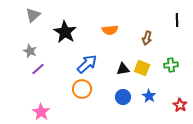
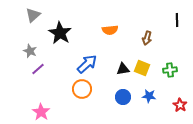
black star: moved 5 px left, 1 px down
green cross: moved 1 px left, 5 px down
blue star: rotated 24 degrees counterclockwise
